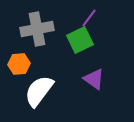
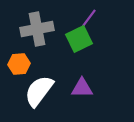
green square: moved 1 px left, 1 px up
purple triangle: moved 12 px left, 9 px down; rotated 35 degrees counterclockwise
